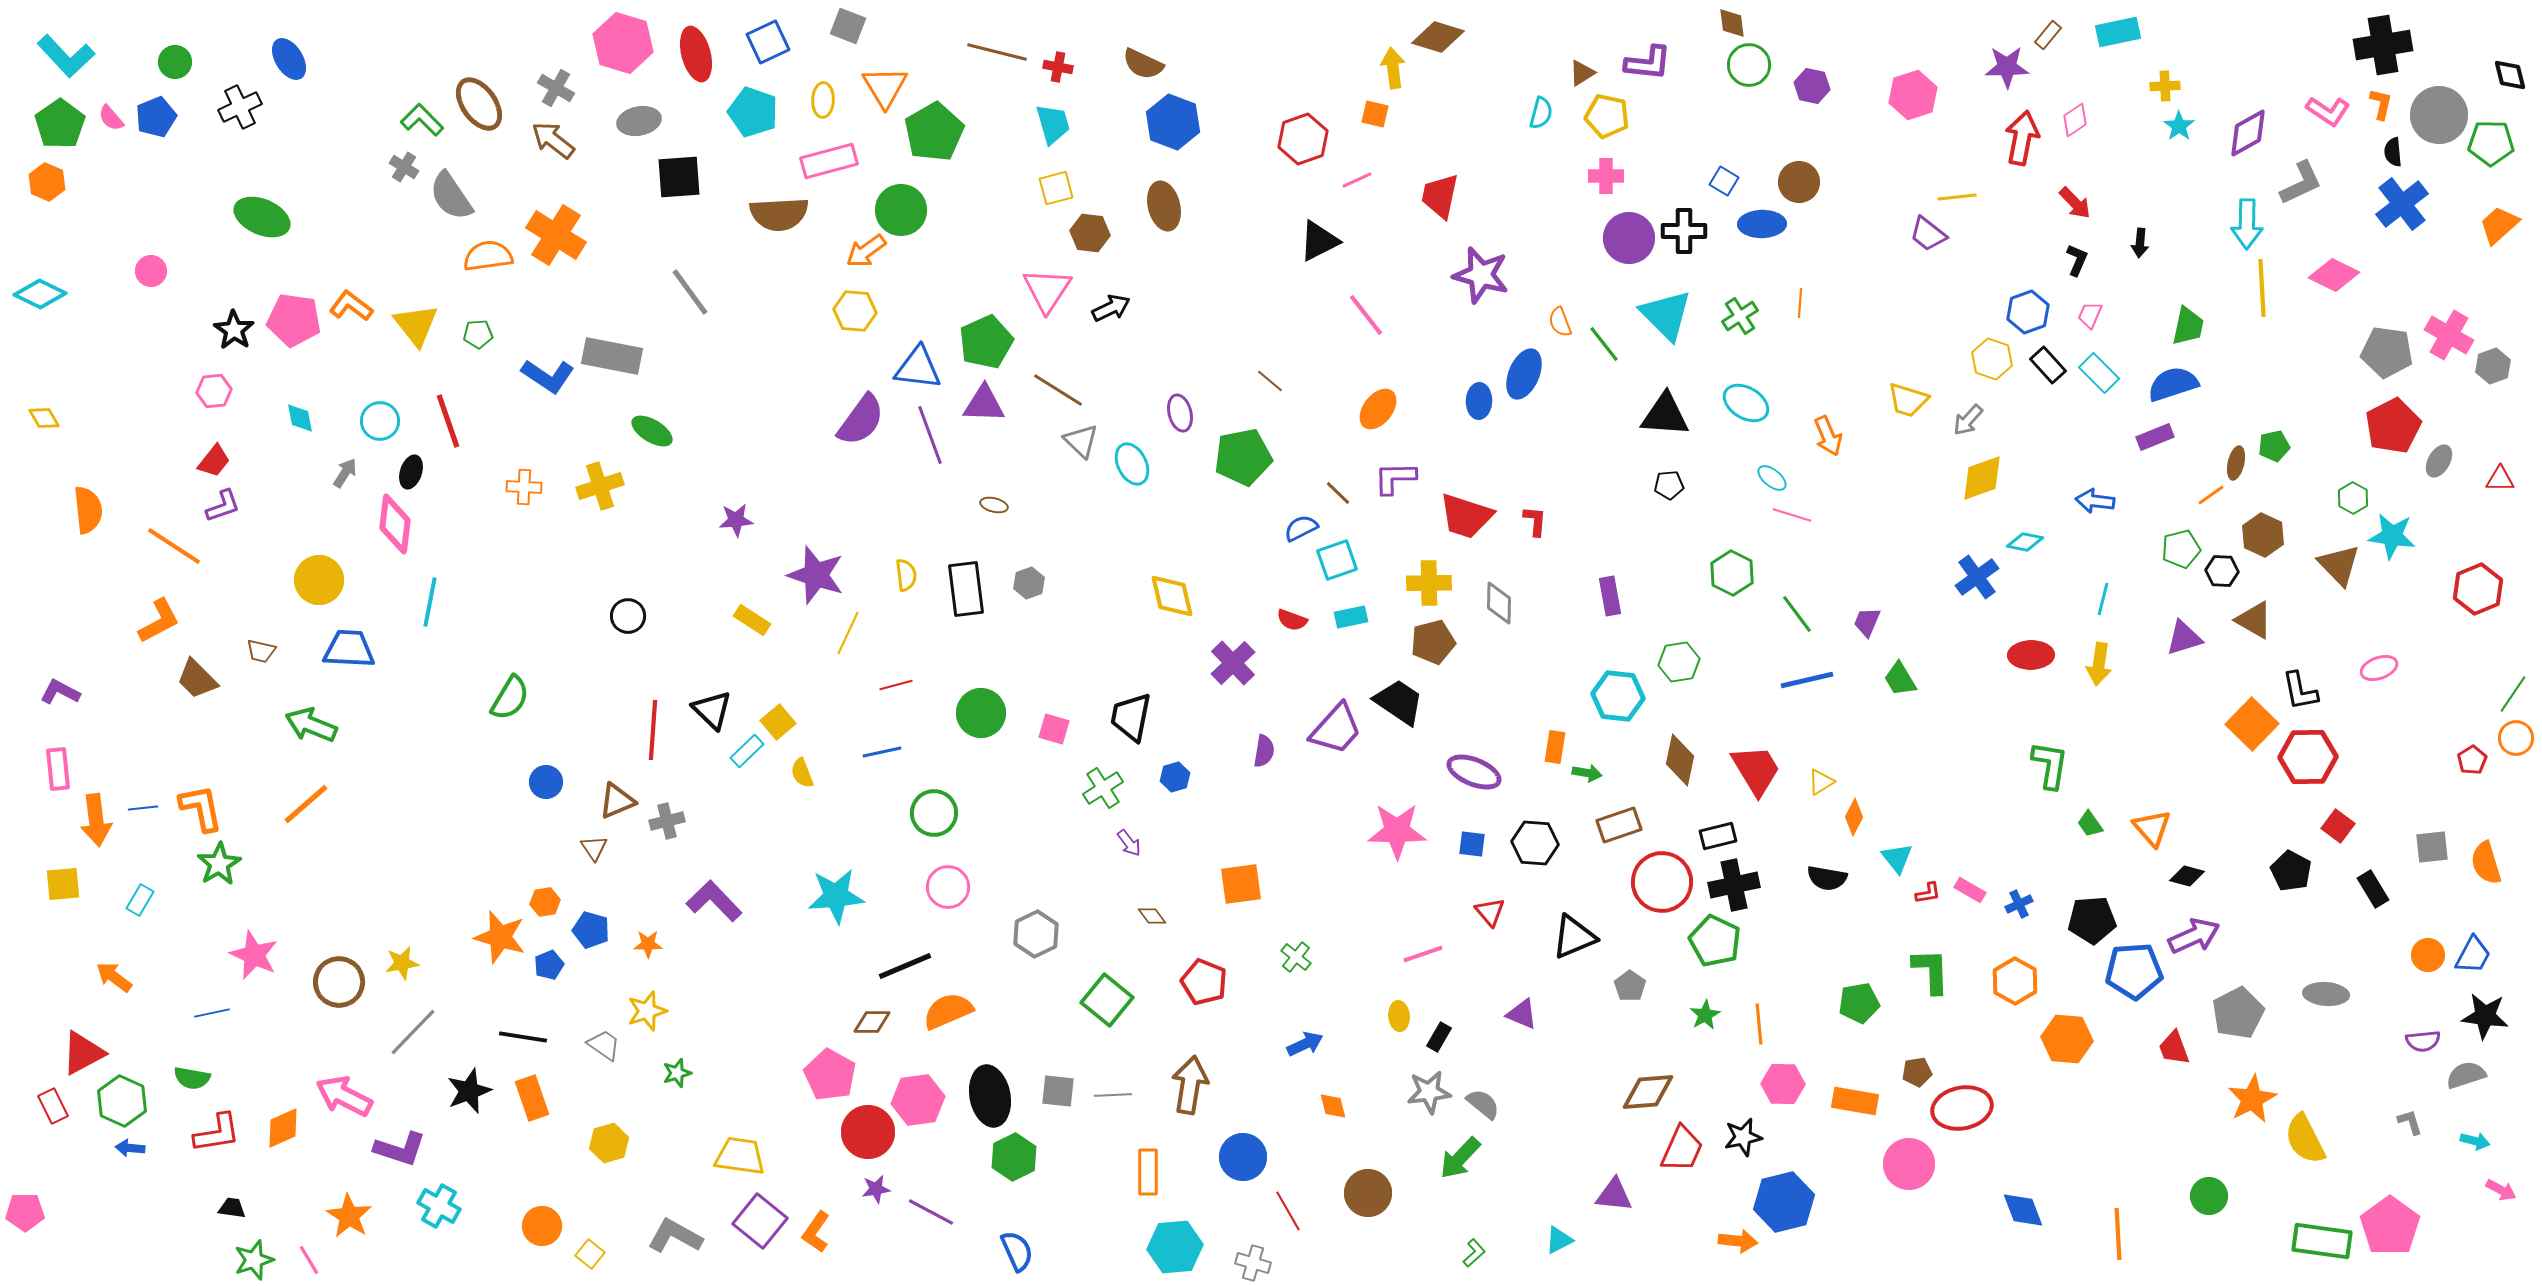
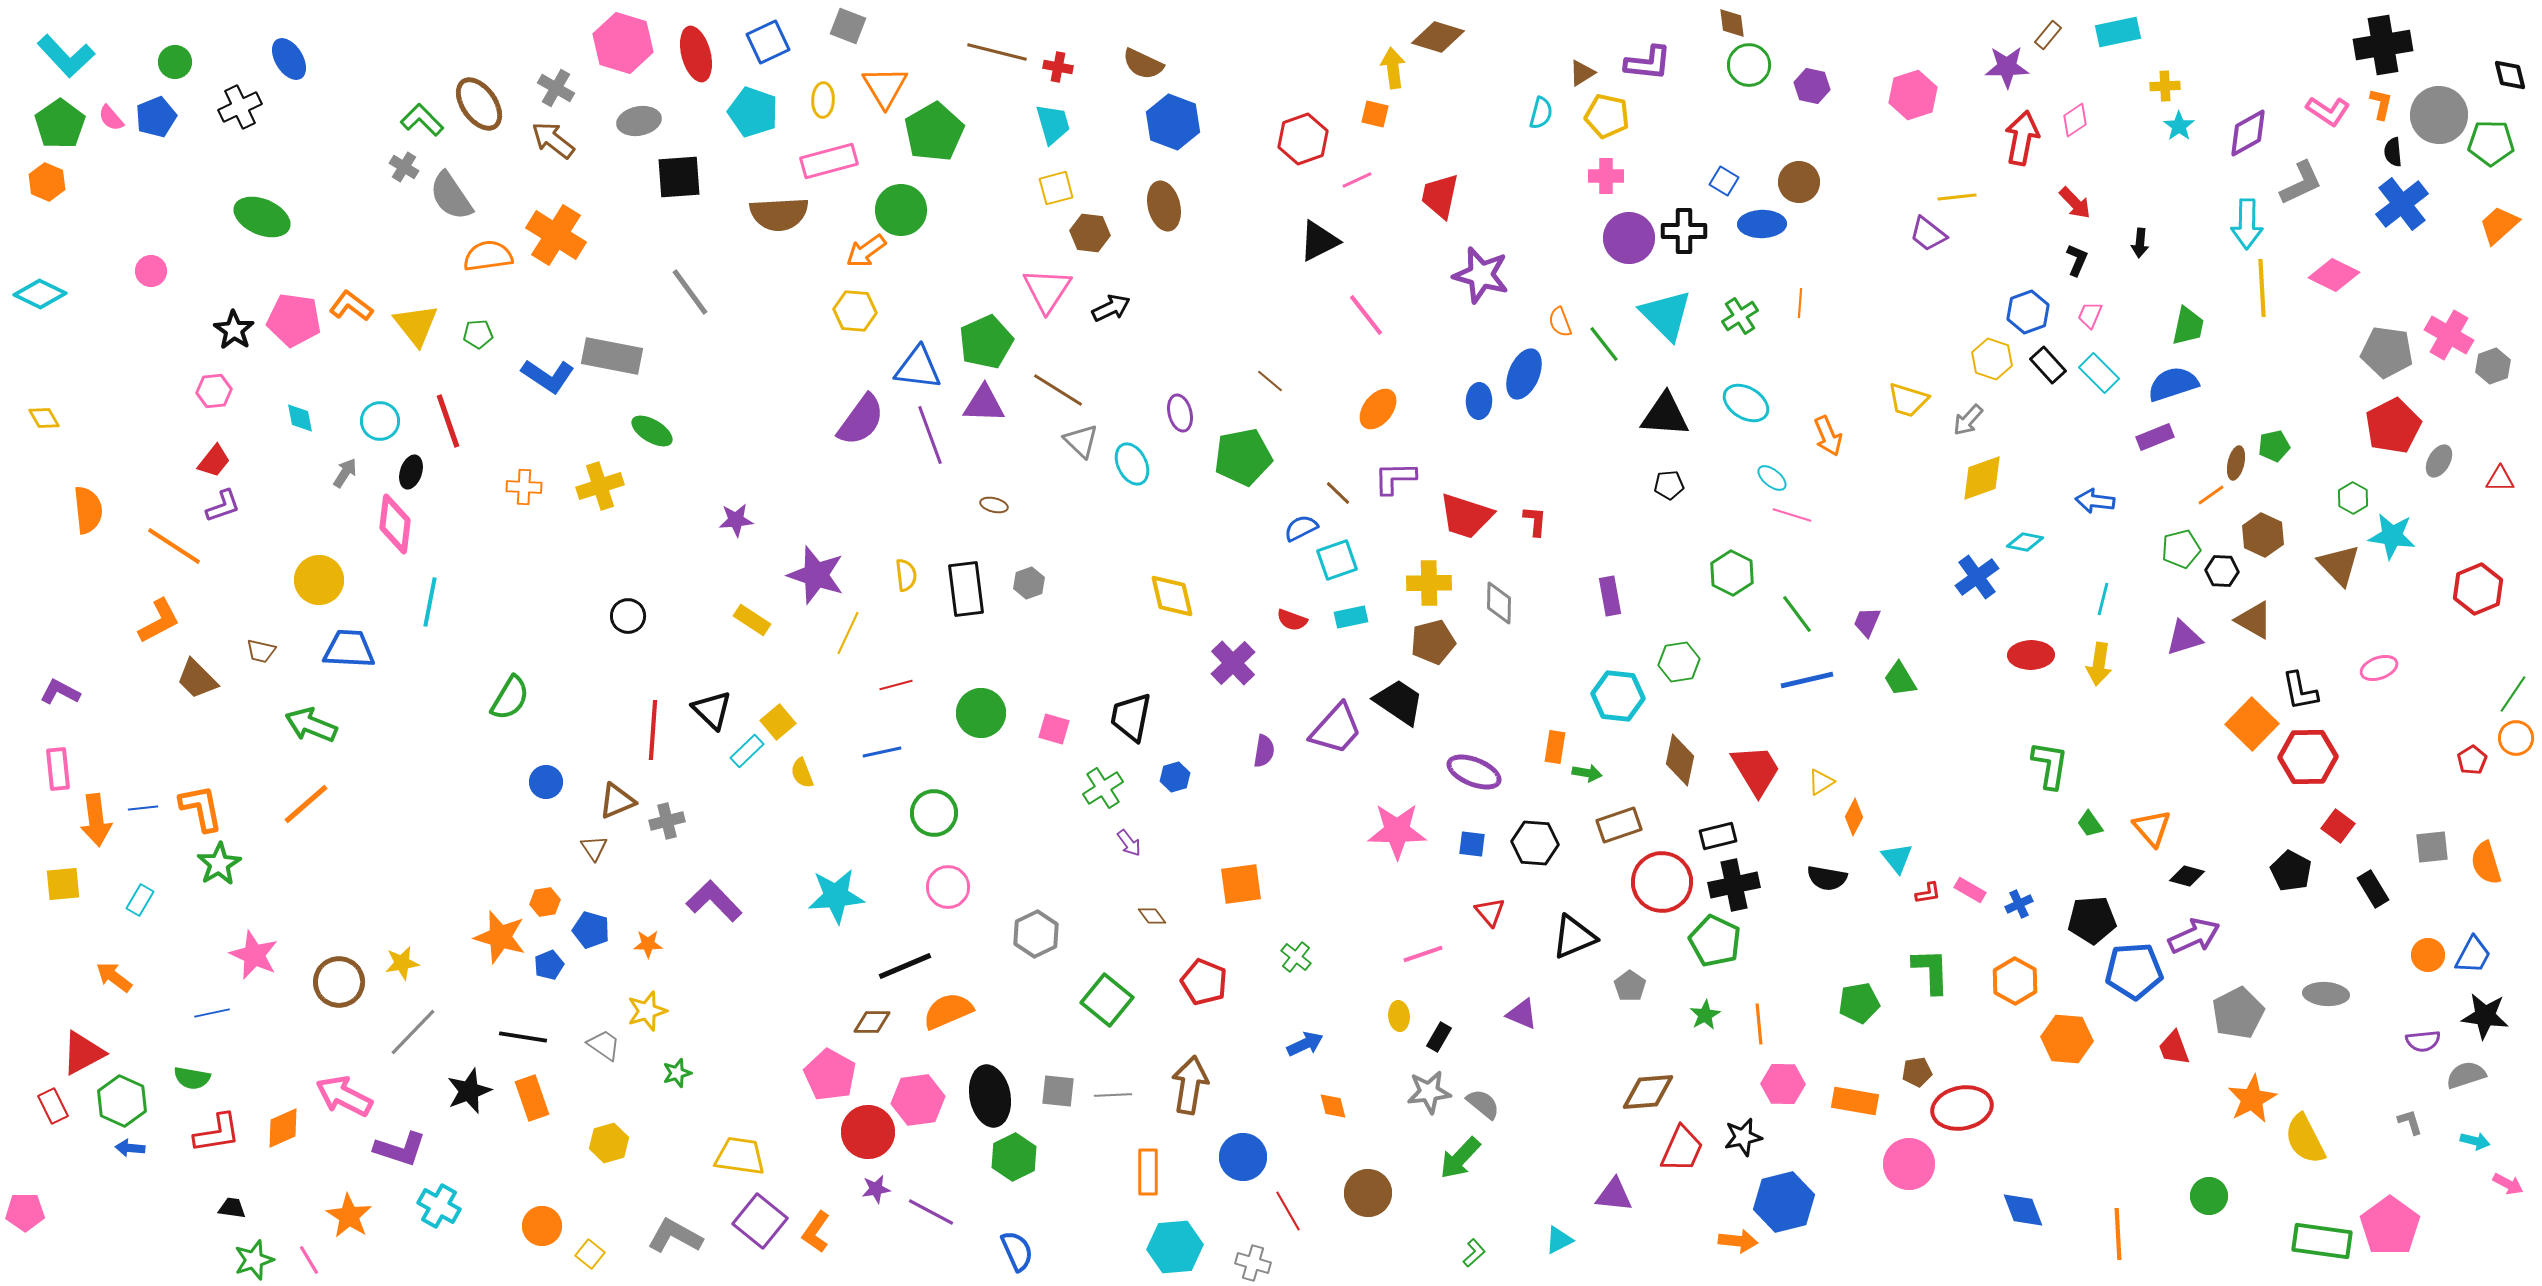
pink arrow at (2501, 1190): moved 7 px right, 6 px up
